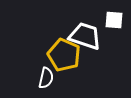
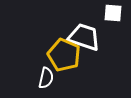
white square: moved 1 px left, 7 px up
white trapezoid: moved 1 px left, 1 px down
